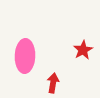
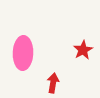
pink ellipse: moved 2 px left, 3 px up
